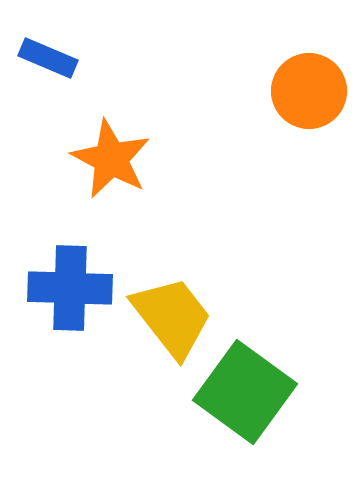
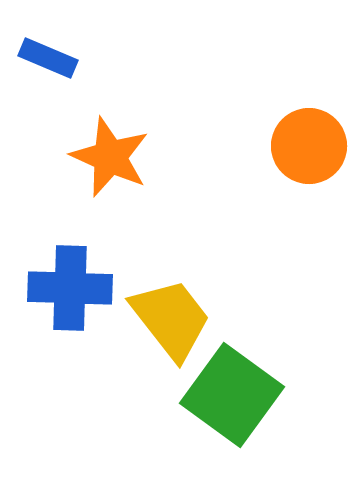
orange circle: moved 55 px down
orange star: moved 1 px left, 2 px up; rotated 4 degrees counterclockwise
yellow trapezoid: moved 1 px left, 2 px down
green square: moved 13 px left, 3 px down
